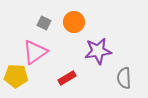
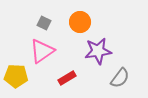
orange circle: moved 6 px right
pink triangle: moved 7 px right, 1 px up
gray semicircle: moved 4 px left; rotated 140 degrees counterclockwise
